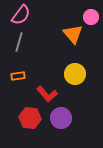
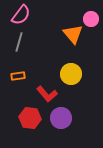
pink circle: moved 2 px down
yellow circle: moved 4 px left
